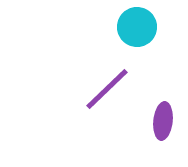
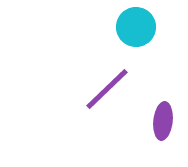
cyan circle: moved 1 px left
